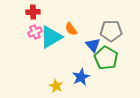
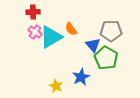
pink cross: rotated 32 degrees counterclockwise
